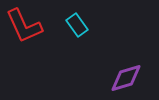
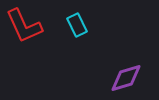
cyan rectangle: rotated 10 degrees clockwise
